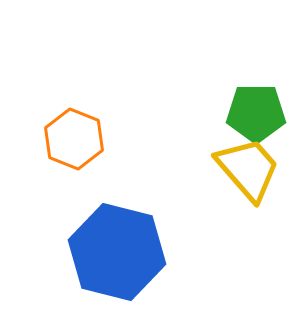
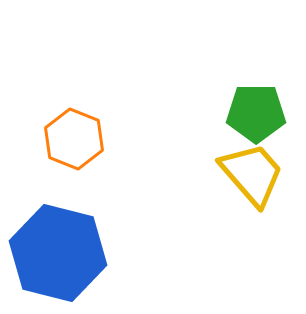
yellow trapezoid: moved 4 px right, 5 px down
blue hexagon: moved 59 px left, 1 px down
